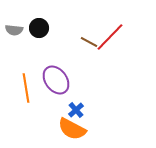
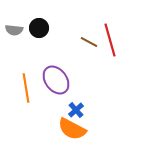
red line: moved 3 px down; rotated 60 degrees counterclockwise
